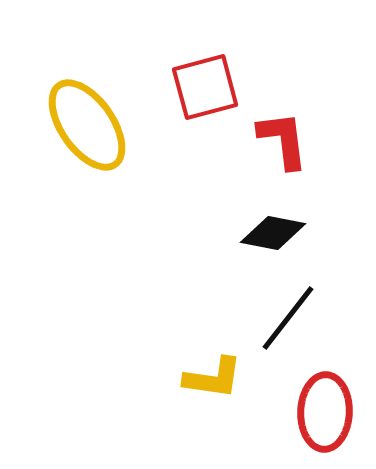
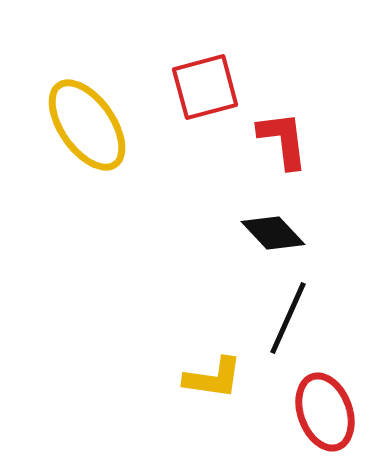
black diamond: rotated 36 degrees clockwise
black line: rotated 14 degrees counterclockwise
red ellipse: rotated 22 degrees counterclockwise
